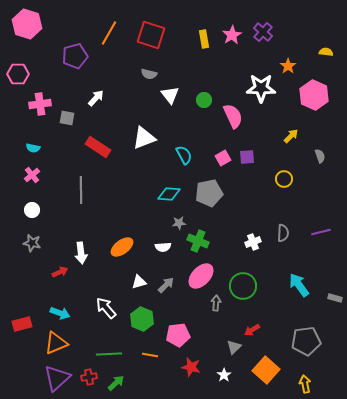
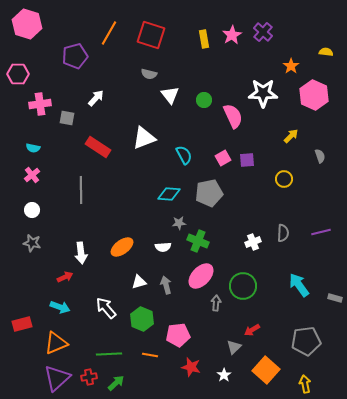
orange star at (288, 66): moved 3 px right
white star at (261, 88): moved 2 px right, 5 px down
purple square at (247, 157): moved 3 px down
red arrow at (60, 272): moved 5 px right, 5 px down
gray arrow at (166, 285): rotated 60 degrees counterclockwise
cyan arrow at (60, 313): moved 6 px up
